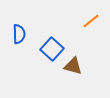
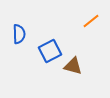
blue square: moved 2 px left, 2 px down; rotated 20 degrees clockwise
